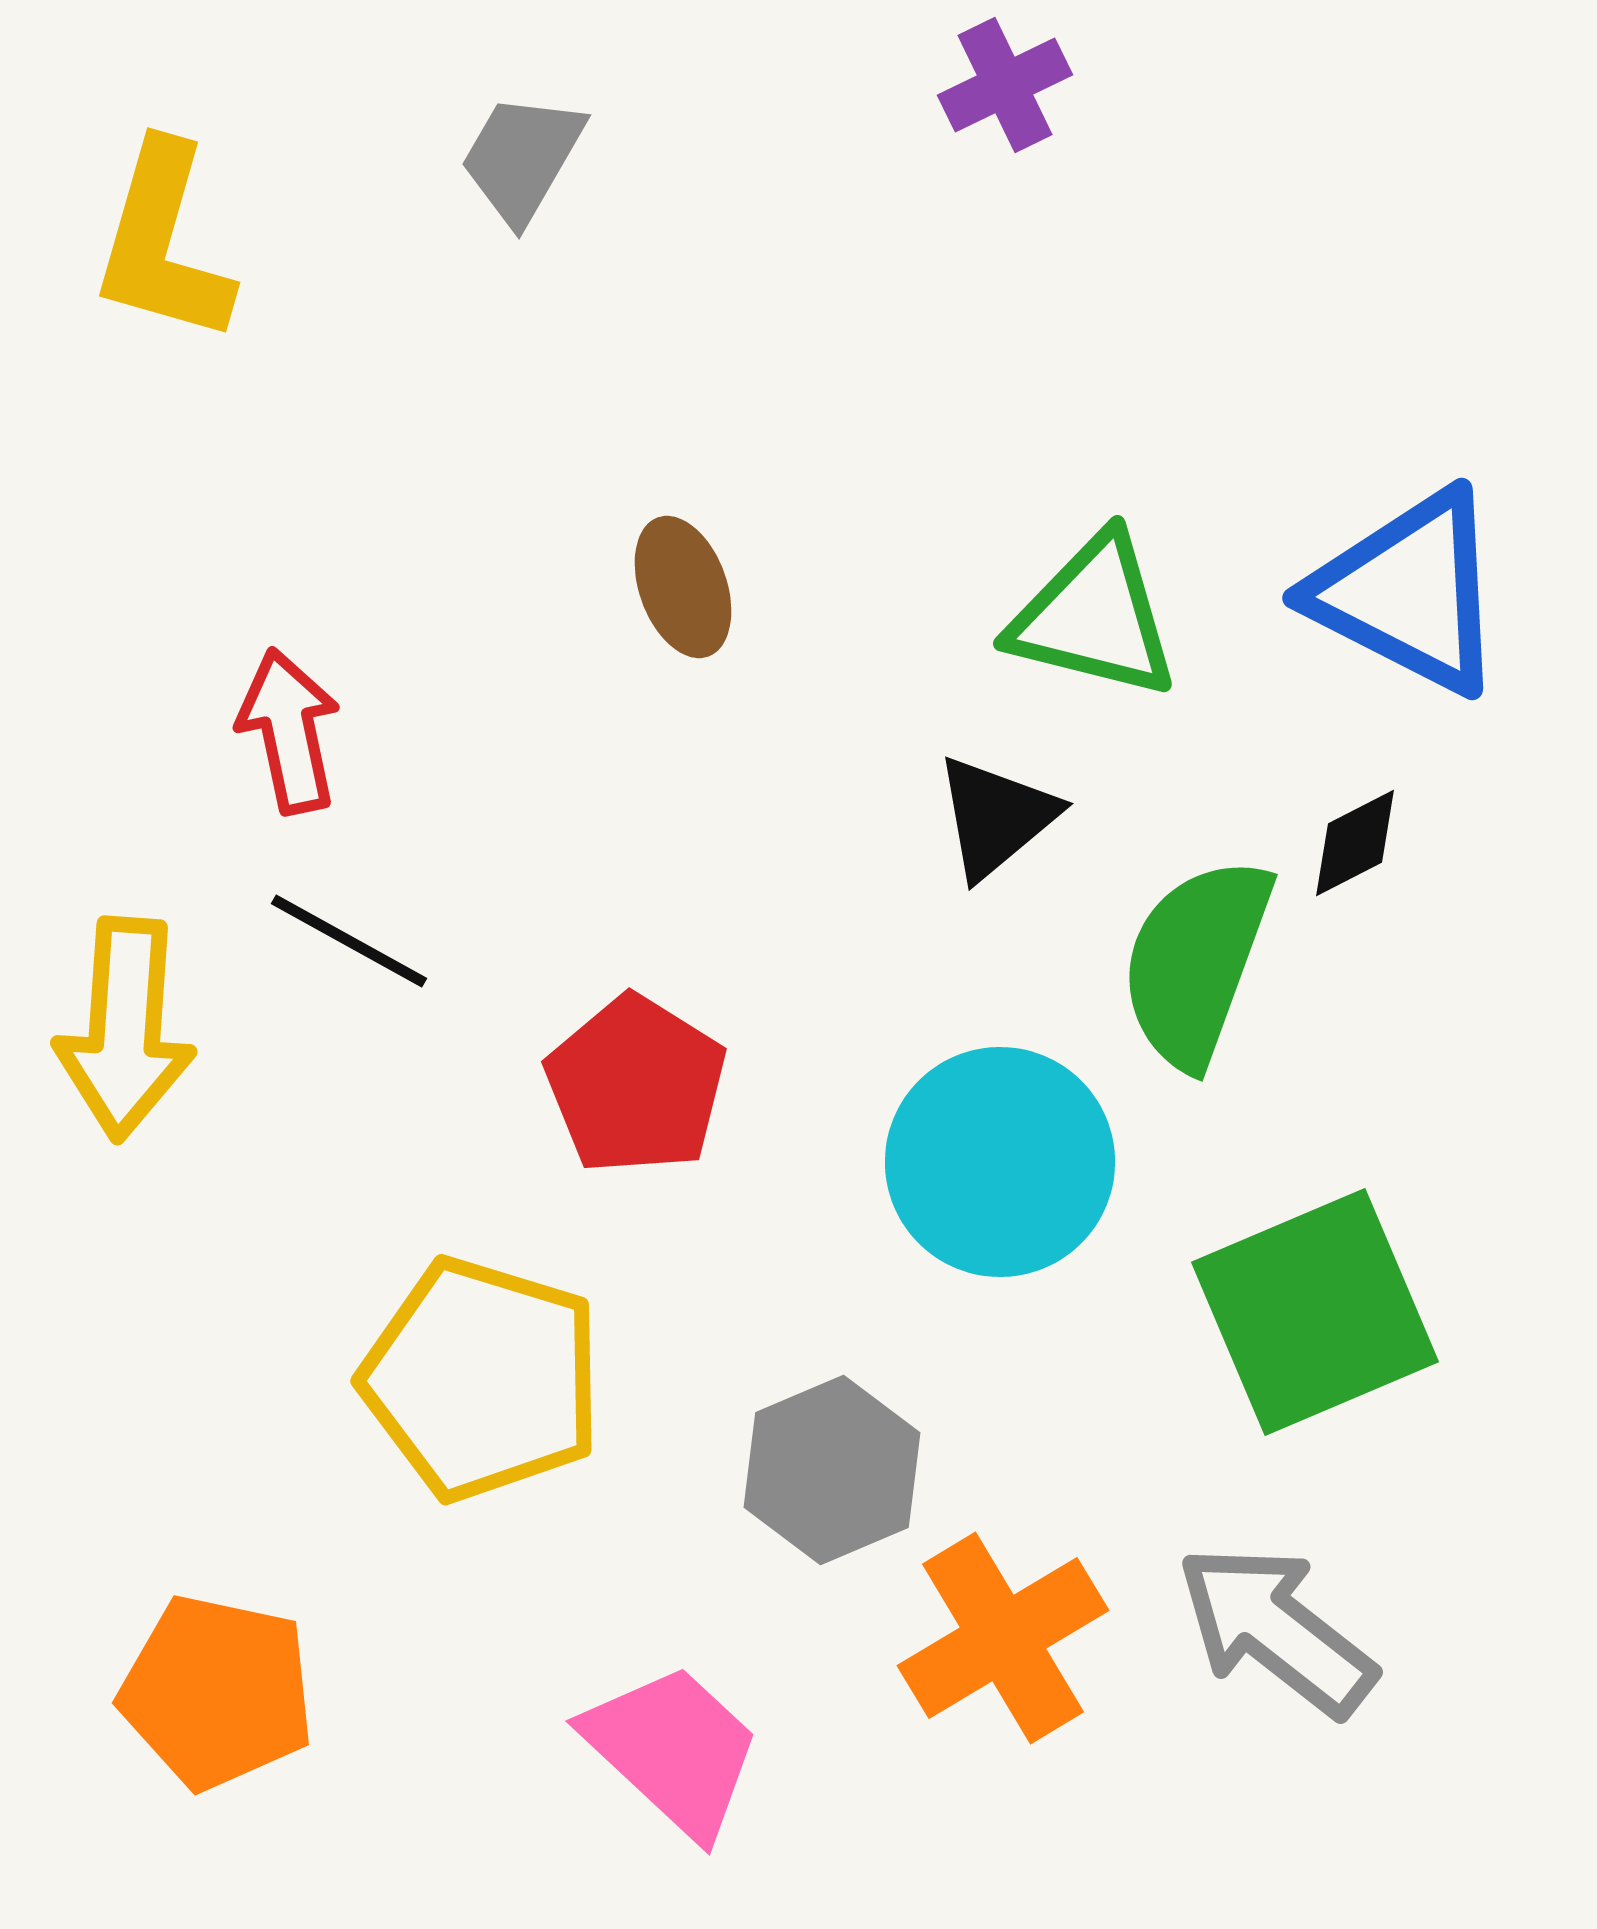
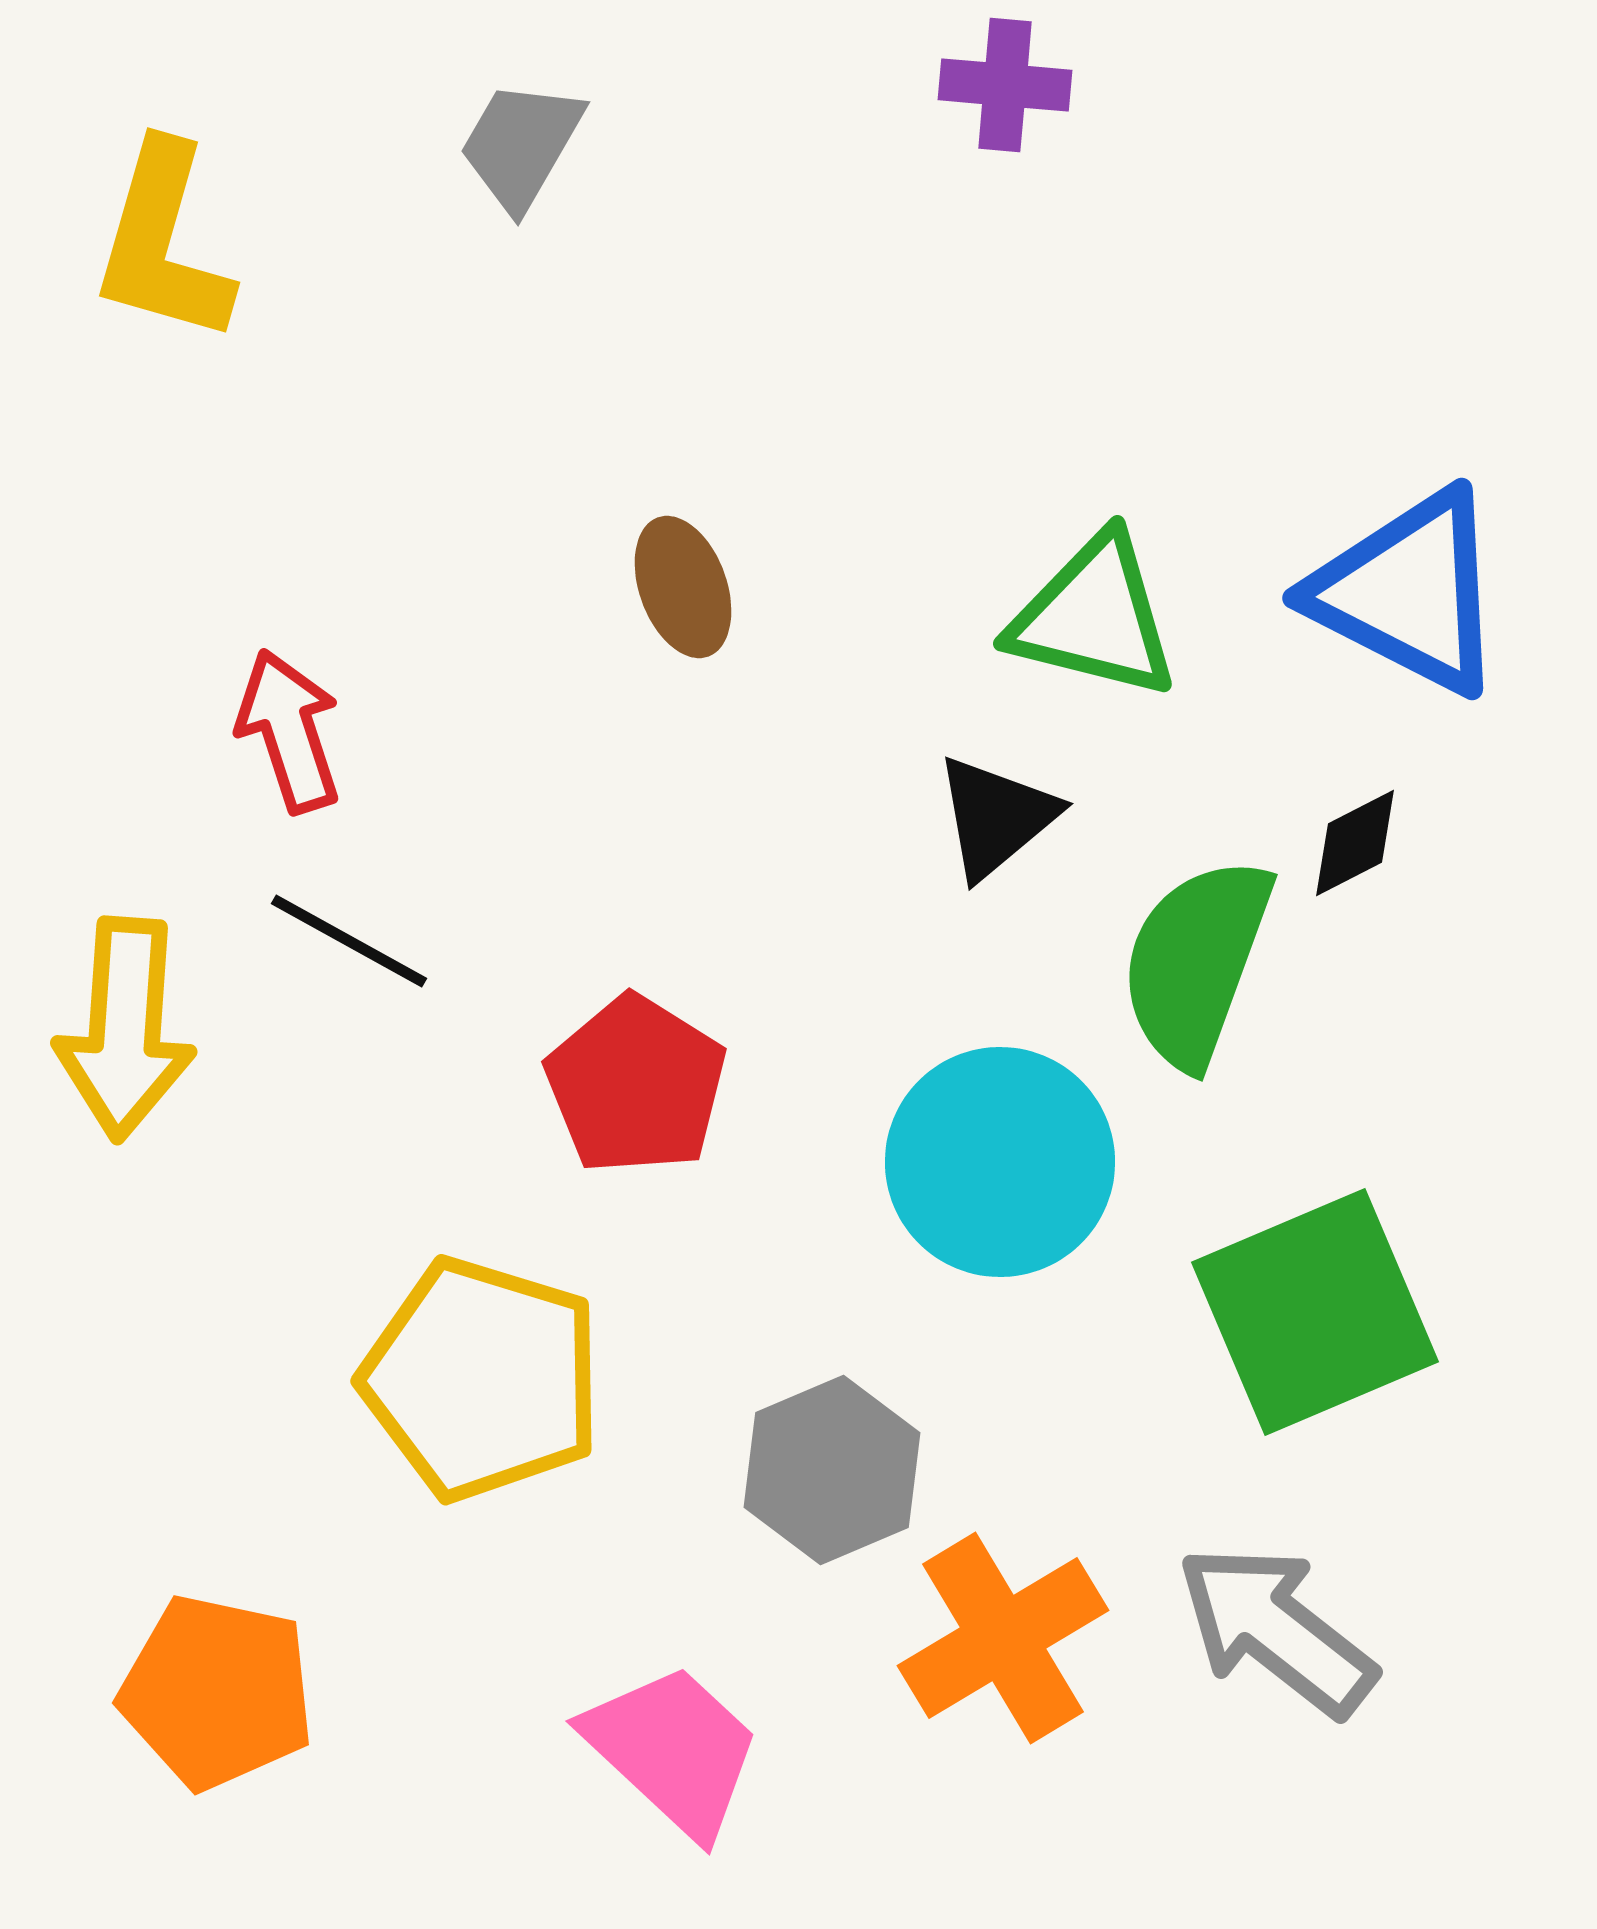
purple cross: rotated 31 degrees clockwise
gray trapezoid: moved 1 px left, 13 px up
red arrow: rotated 6 degrees counterclockwise
